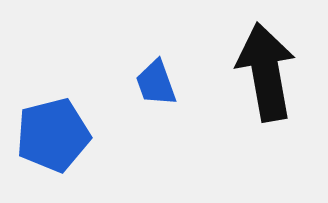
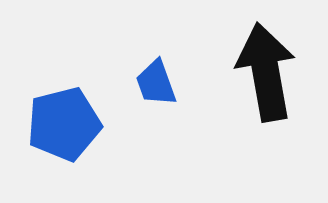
blue pentagon: moved 11 px right, 11 px up
